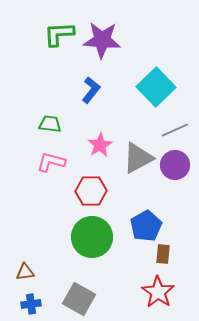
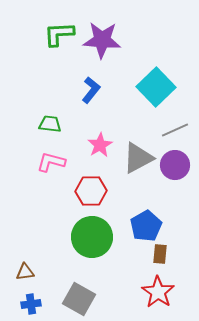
brown rectangle: moved 3 px left
